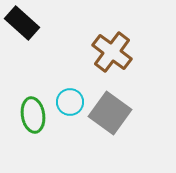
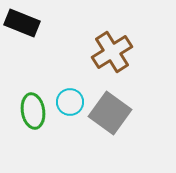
black rectangle: rotated 20 degrees counterclockwise
brown cross: rotated 21 degrees clockwise
green ellipse: moved 4 px up
